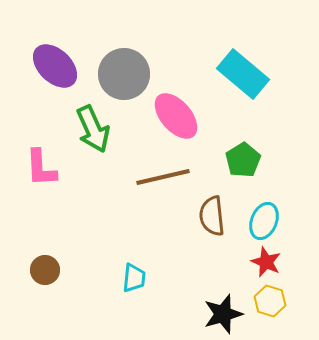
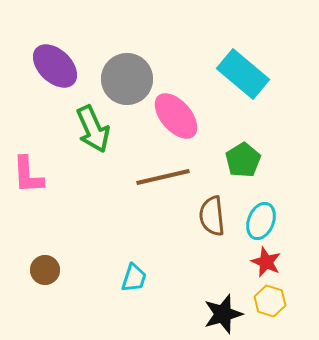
gray circle: moved 3 px right, 5 px down
pink L-shape: moved 13 px left, 7 px down
cyan ellipse: moved 3 px left
cyan trapezoid: rotated 12 degrees clockwise
